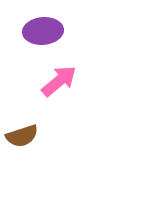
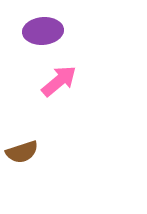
brown semicircle: moved 16 px down
